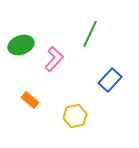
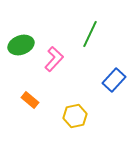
blue rectangle: moved 4 px right
